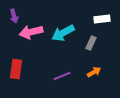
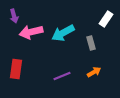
white rectangle: moved 4 px right; rotated 49 degrees counterclockwise
gray rectangle: rotated 40 degrees counterclockwise
